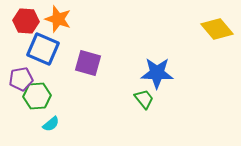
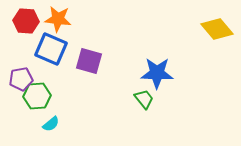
orange star: rotated 12 degrees counterclockwise
blue square: moved 8 px right
purple square: moved 1 px right, 2 px up
